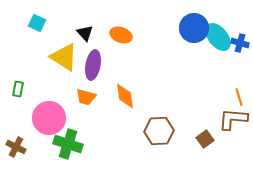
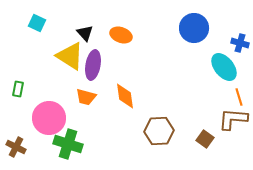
cyan ellipse: moved 6 px right, 30 px down
yellow triangle: moved 6 px right, 1 px up
brown square: rotated 18 degrees counterclockwise
